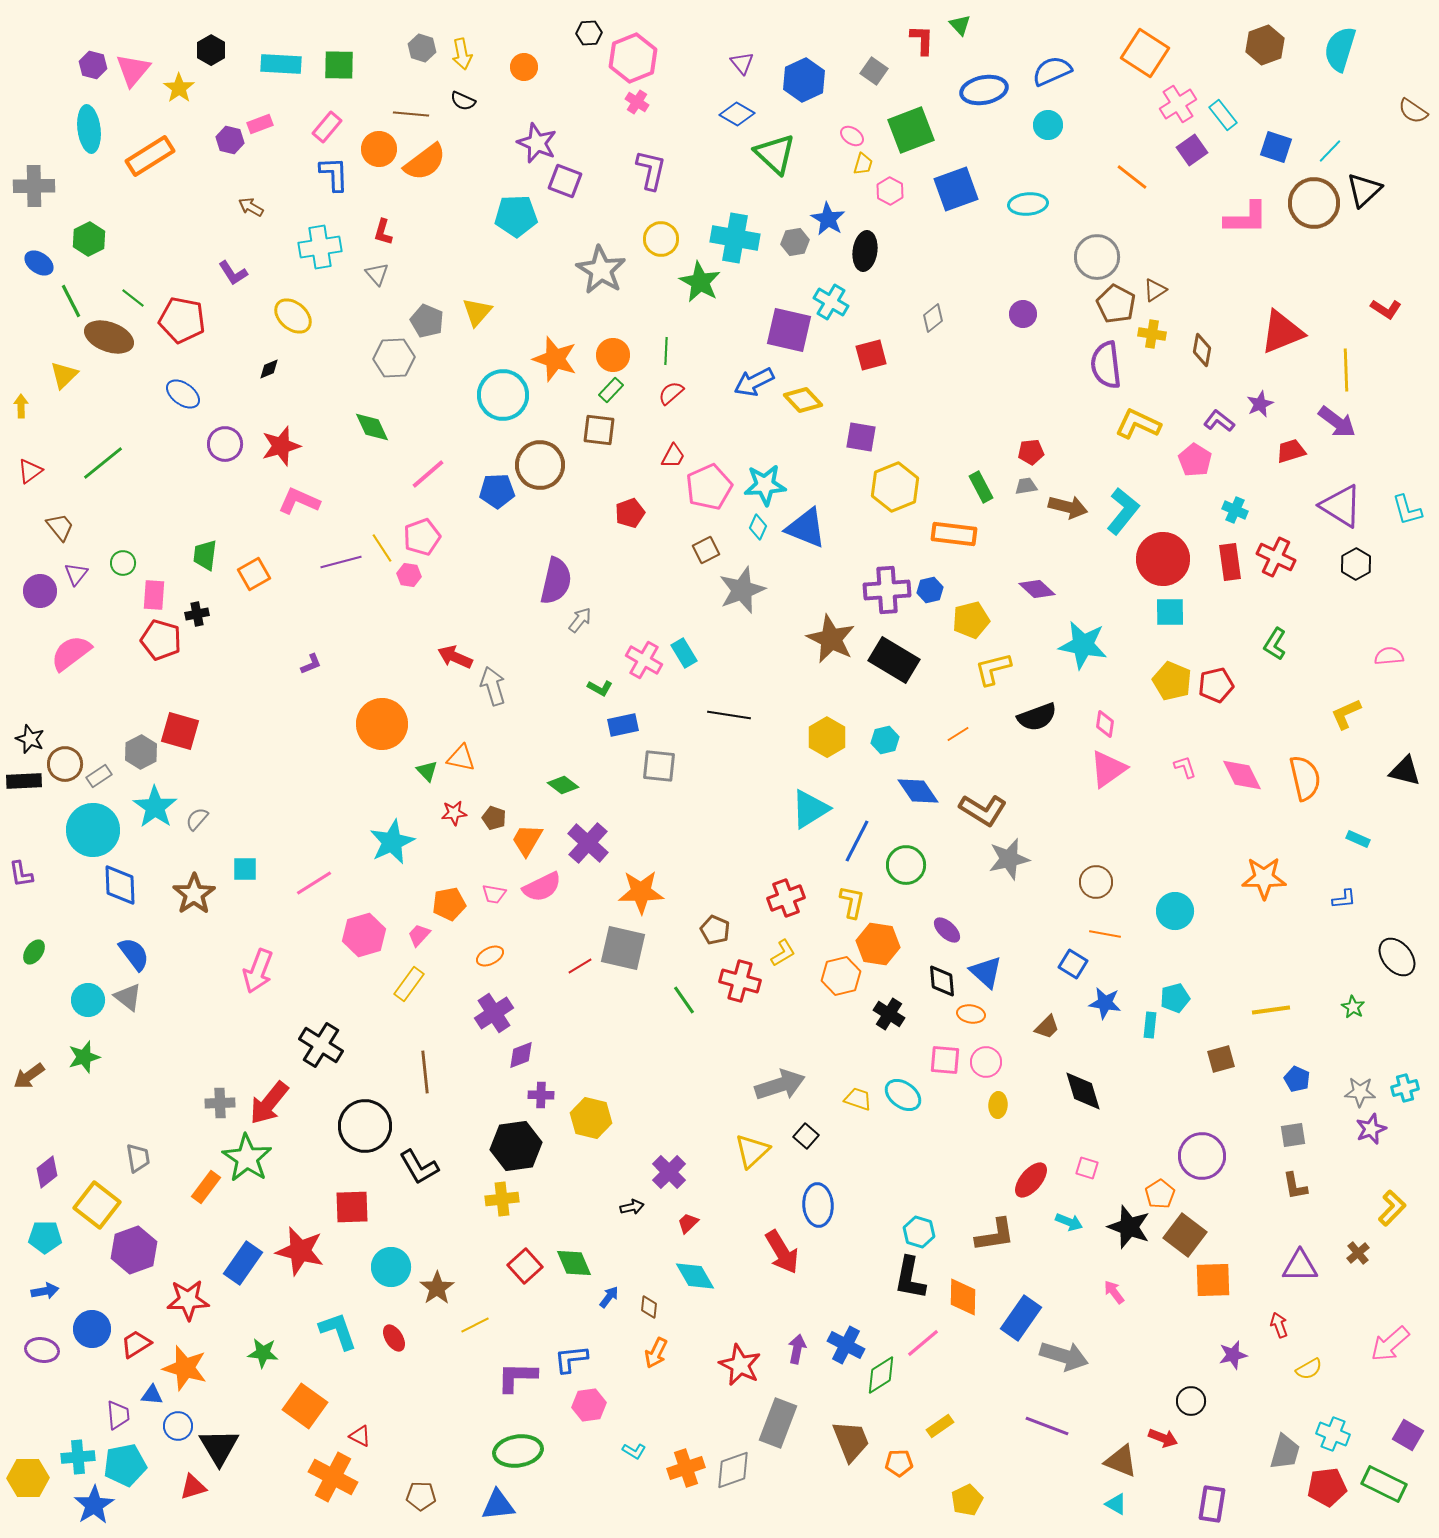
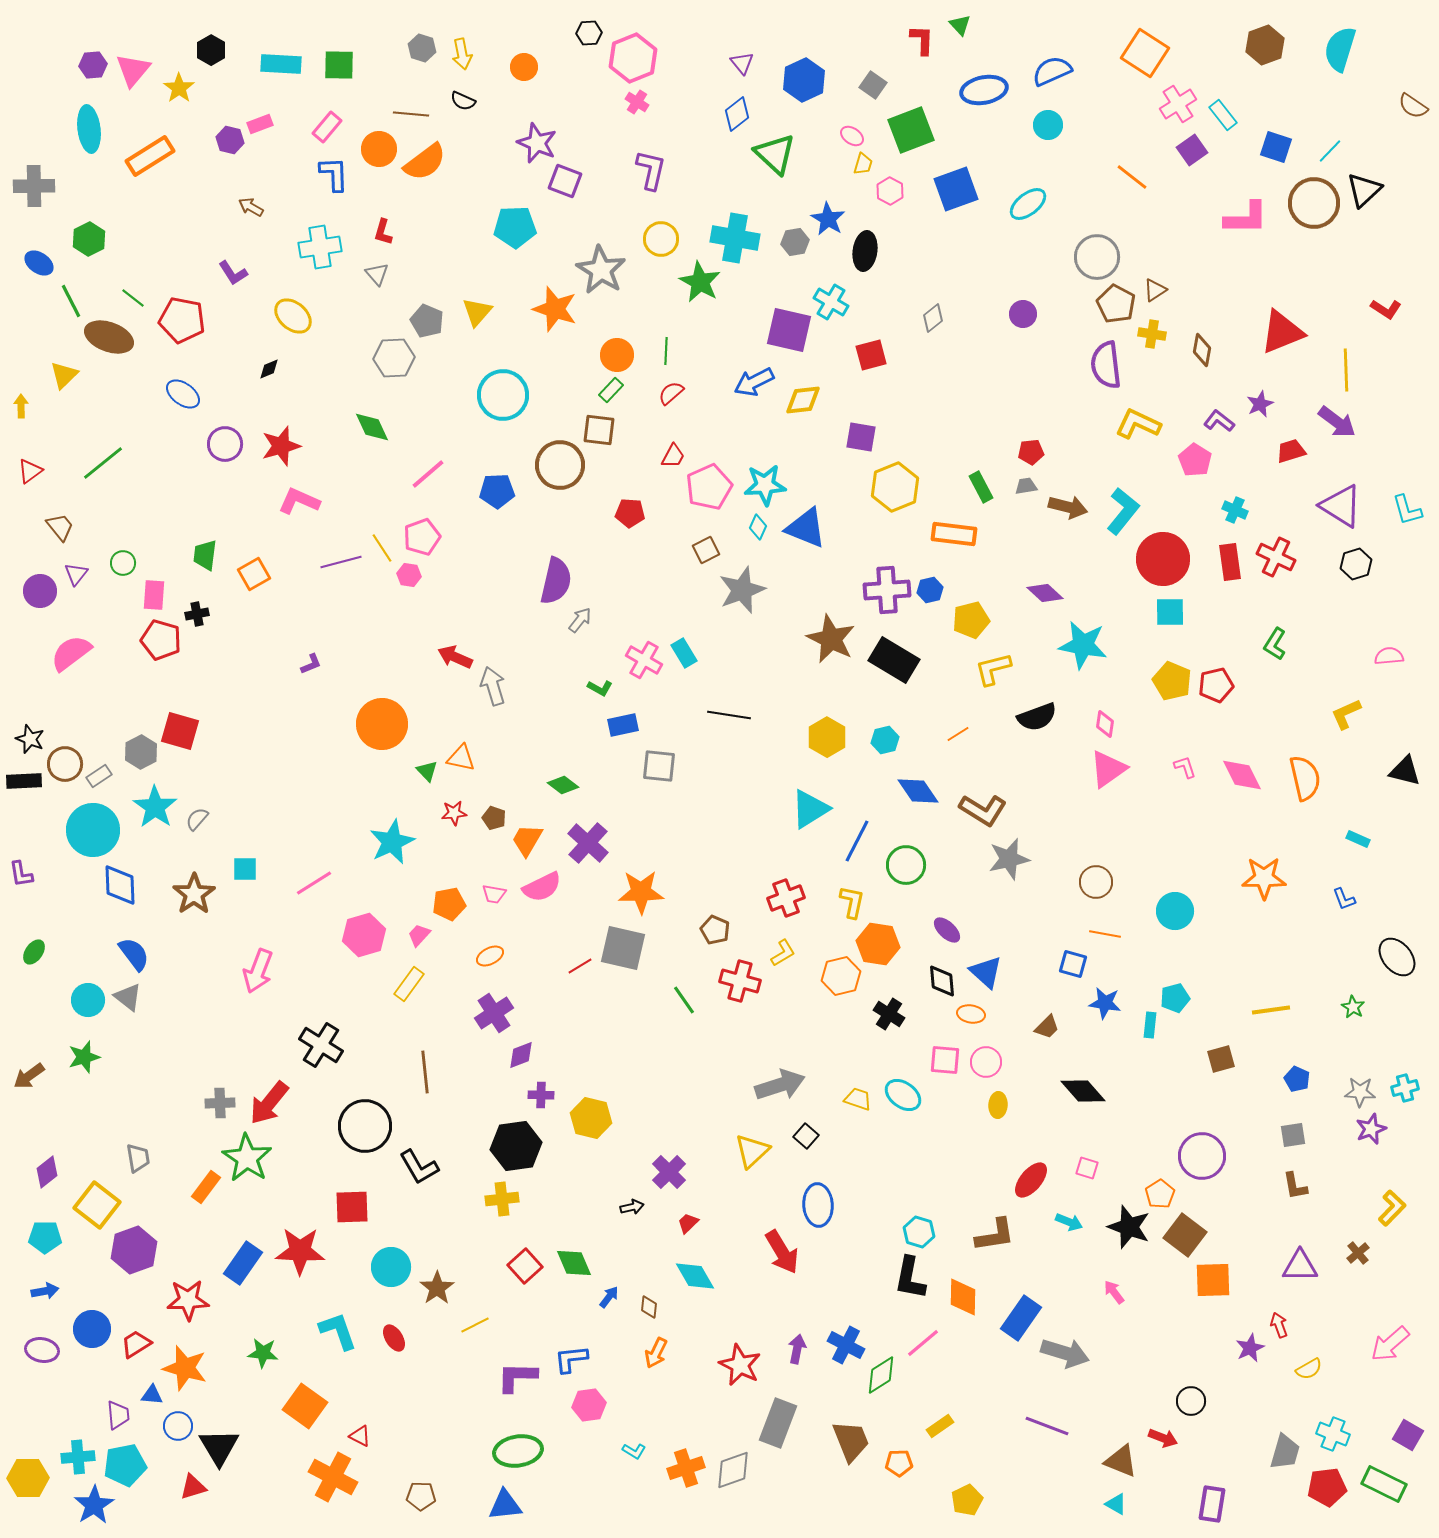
purple hexagon at (93, 65): rotated 20 degrees counterclockwise
gray square at (874, 71): moved 1 px left, 14 px down
brown semicircle at (1413, 111): moved 5 px up
blue diamond at (737, 114): rotated 68 degrees counterclockwise
cyan ellipse at (1028, 204): rotated 33 degrees counterclockwise
cyan pentagon at (516, 216): moved 1 px left, 11 px down
orange circle at (613, 355): moved 4 px right
orange star at (555, 359): moved 50 px up
yellow diamond at (803, 400): rotated 54 degrees counterclockwise
brown circle at (540, 465): moved 20 px right
red pentagon at (630, 513): rotated 24 degrees clockwise
black hexagon at (1356, 564): rotated 12 degrees clockwise
purple diamond at (1037, 589): moved 8 px right, 4 px down
blue L-shape at (1344, 899): rotated 75 degrees clockwise
blue square at (1073, 964): rotated 16 degrees counterclockwise
black diamond at (1083, 1091): rotated 24 degrees counterclockwise
red star at (300, 1251): rotated 12 degrees counterclockwise
purple star at (1233, 1355): moved 17 px right, 7 px up; rotated 12 degrees counterclockwise
gray arrow at (1064, 1356): moved 1 px right, 3 px up
blue triangle at (498, 1505): moved 7 px right
